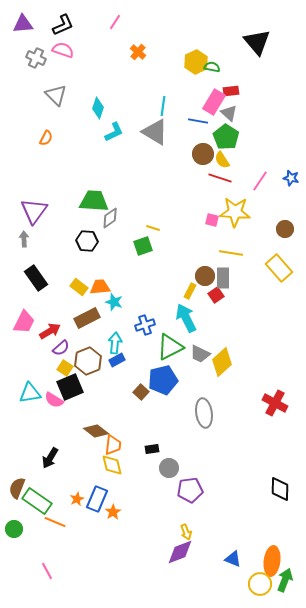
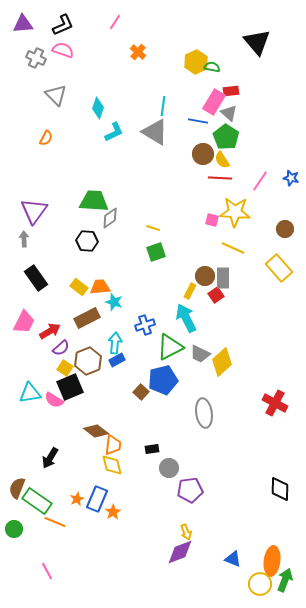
red line at (220, 178): rotated 15 degrees counterclockwise
green square at (143, 246): moved 13 px right, 6 px down
yellow line at (231, 253): moved 2 px right, 5 px up; rotated 15 degrees clockwise
